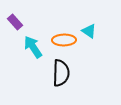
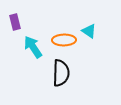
purple rectangle: rotated 28 degrees clockwise
